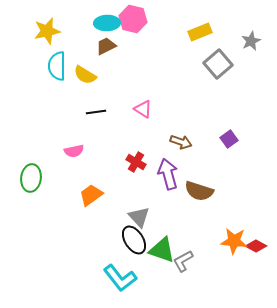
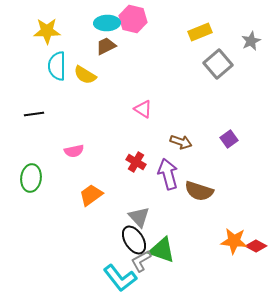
yellow star: rotated 12 degrees clockwise
black line: moved 62 px left, 2 px down
gray L-shape: moved 42 px left
